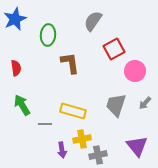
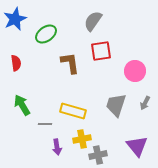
green ellipse: moved 2 px left, 1 px up; rotated 50 degrees clockwise
red square: moved 13 px left, 2 px down; rotated 20 degrees clockwise
red semicircle: moved 5 px up
gray arrow: rotated 16 degrees counterclockwise
purple arrow: moved 5 px left, 3 px up
